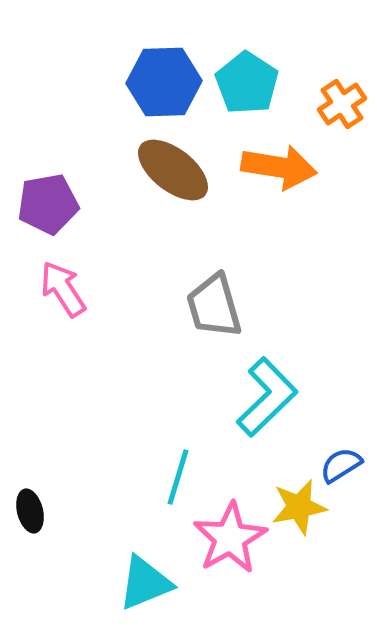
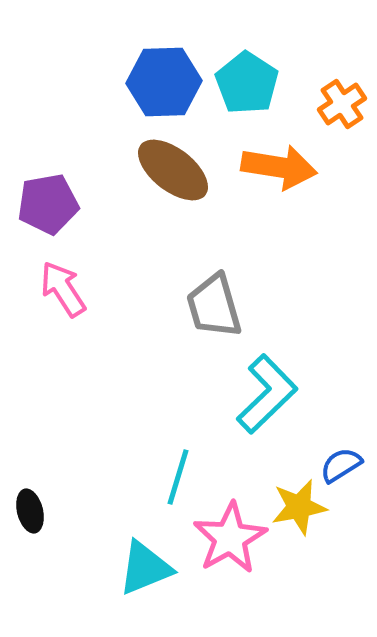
cyan L-shape: moved 3 px up
cyan triangle: moved 15 px up
